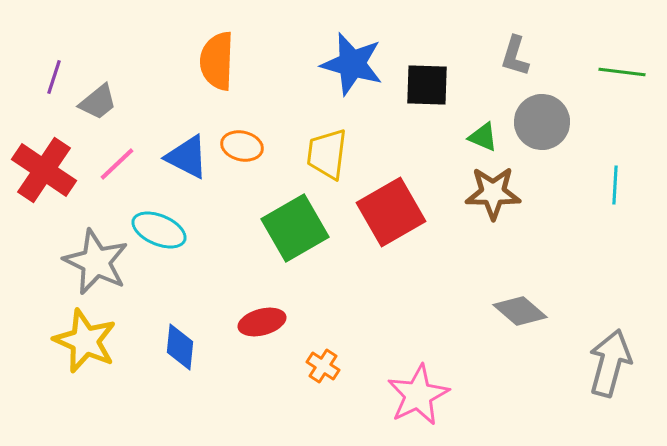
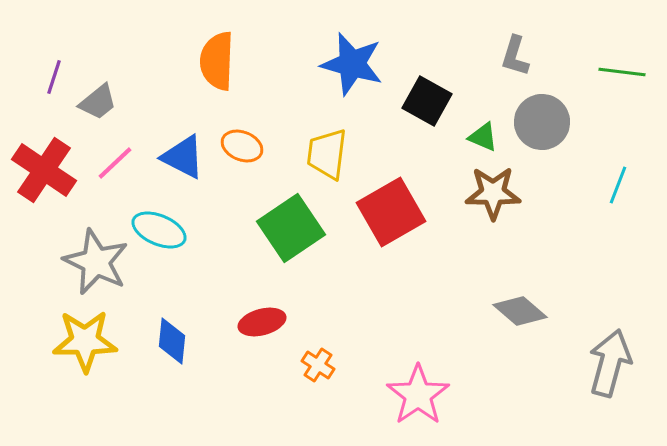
black square: moved 16 px down; rotated 27 degrees clockwise
orange ellipse: rotated 9 degrees clockwise
blue triangle: moved 4 px left
pink line: moved 2 px left, 1 px up
cyan line: moved 3 px right; rotated 18 degrees clockwise
green square: moved 4 px left; rotated 4 degrees counterclockwise
yellow star: rotated 24 degrees counterclockwise
blue diamond: moved 8 px left, 6 px up
orange cross: moved 5 px left, 1 px up
pink star: rotated 8 degrees counterclockwise
